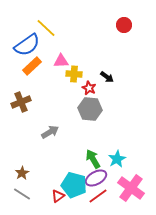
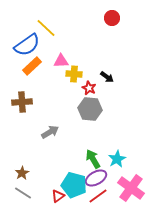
red circle: moved 12 px left, 7 px up
brown cross: moved 1 px right; rotated 18 degrees clockwise
gray line: moved 1 px right, 1 px up
